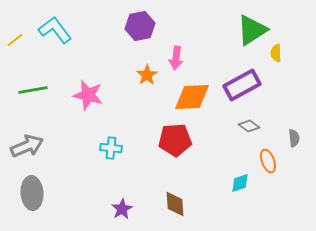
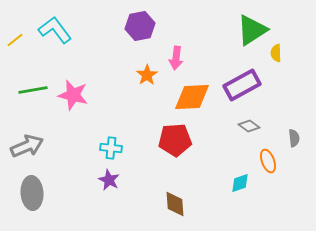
pink star: moved 15 px left
purple star: moved 13 px left, 29 px up; rotated 15 degrees counterclockwise
